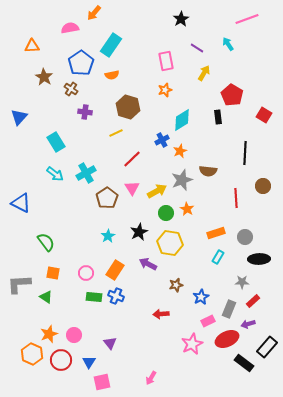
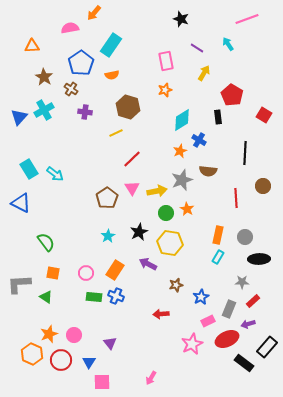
black star at (181, 19): rotated 21 degrees counterclockwise
blue cross at (162, 140): moved 37 px right; rotated 32 degrees counterclockwise
cyan rectangle at (56, 142): moved 27 px left, 27 px down
cyan cross at (86, 173): moved 42 px left, 63 px up
yellow arrow at (157, 191): rotated 18 degrees clockwise
orange rectangle at (216, 233): moved 2 px right, 2 px down; rotated 60 degrees counterclockwise
pink square at (102, 382): rotated 12 degrees clockwise
